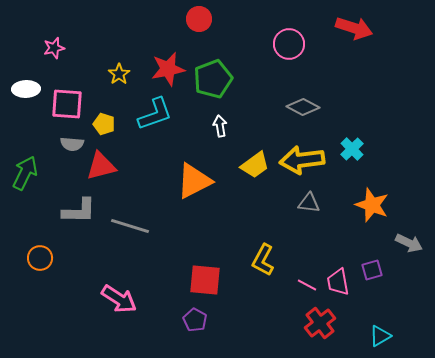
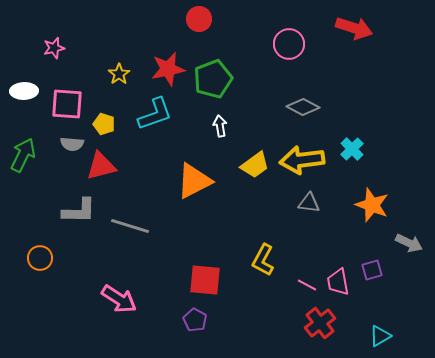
white ellipse: moved 2 px left, 2 px down
green arrow: moved 2 px left, 18 px up
